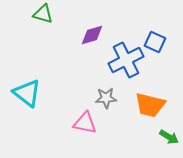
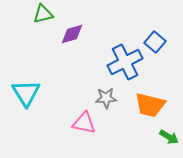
green triangle: rotated 30 degrees counterclockwise
purple diamond: moved 20 px left, 1 px up
blue square: rotated 15 degrees clockwise
blue cross: moved 1 px left, 2 px down
cyan triangle: moved 1 px left; rotated 20 degrees clockwise
pink triangle: moved 1 px left
